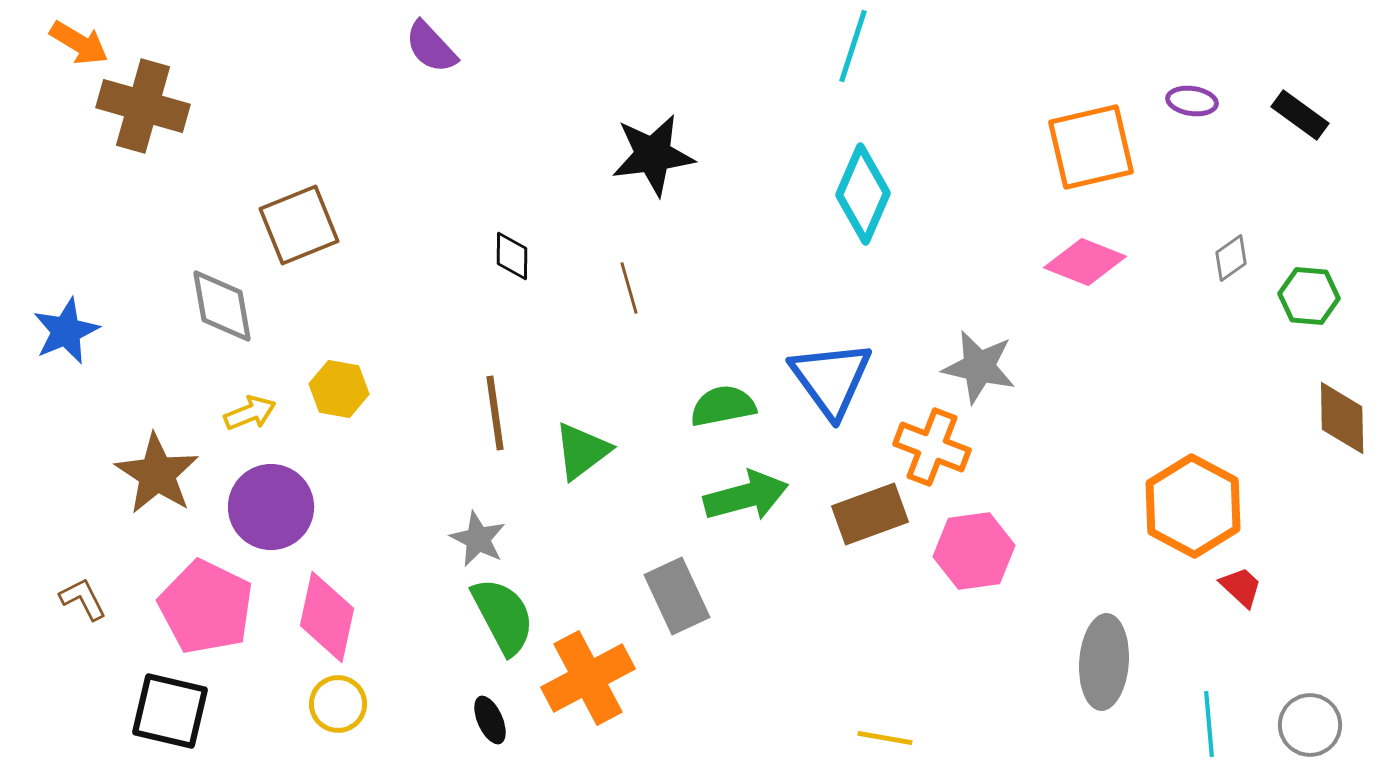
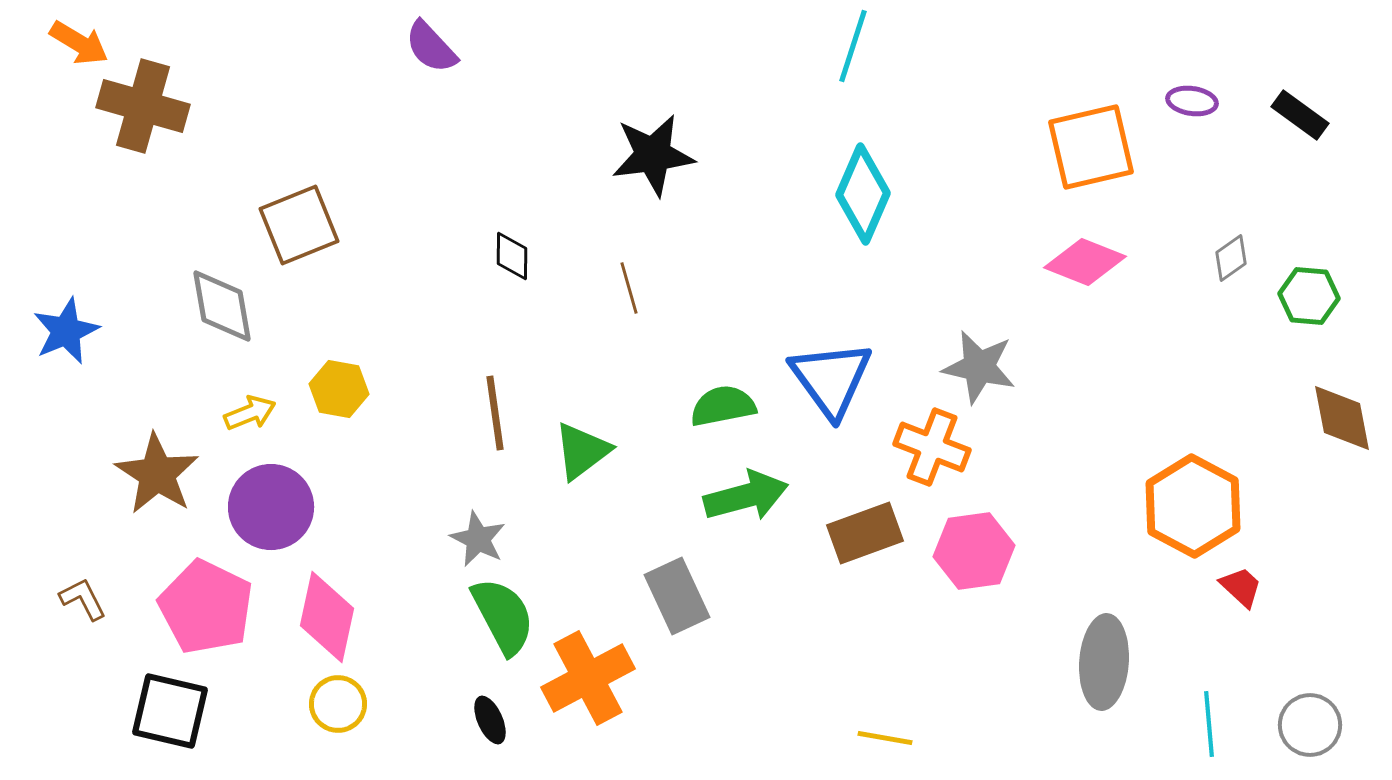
brown diamond at (1342, 418): rotated 10 degrees counterclockwise
brown rectangle at (870, 514): moved 5 px left, 19 px down
